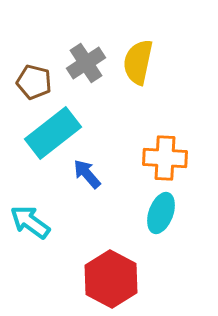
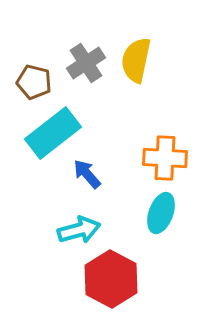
yellow semicircle: moved 2 px left, 2 px up
cyan arrow: moved 49 px right, 8 px down; rotated 129 degrees clockwise
